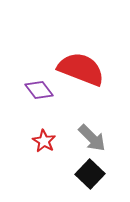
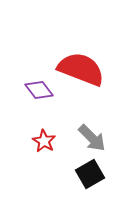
black square: rotated 16 degrees clockwise
